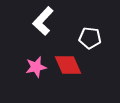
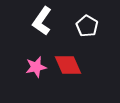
white L-shape: moved 1 px left; rotated 8 degrees counterclockwise
white pentagon: moved 3 px left, 12 px up; rotated 25 degrees clockwise
